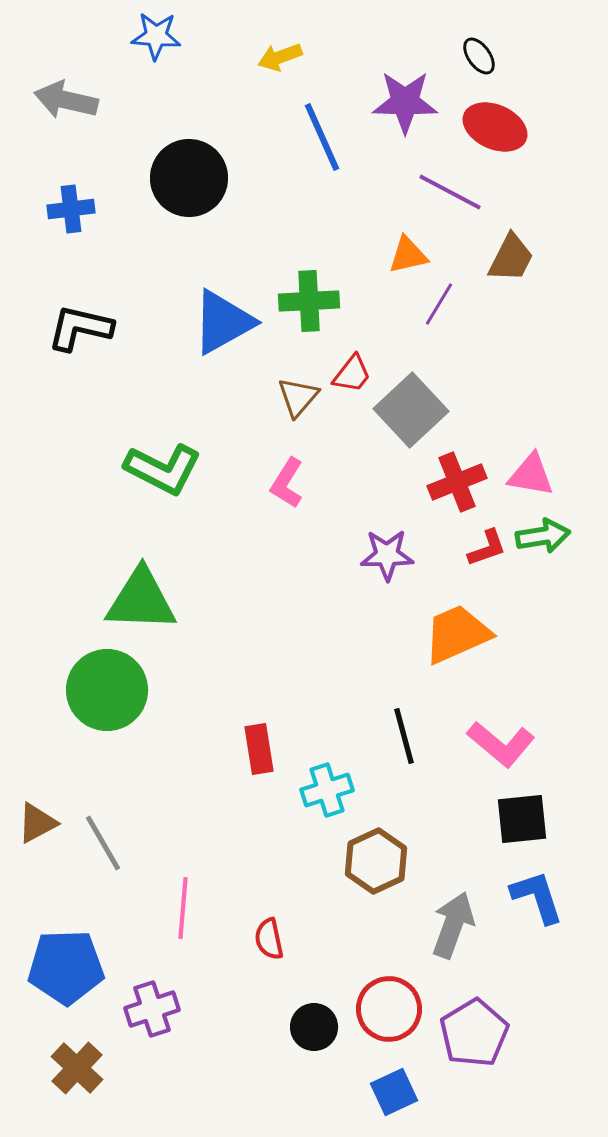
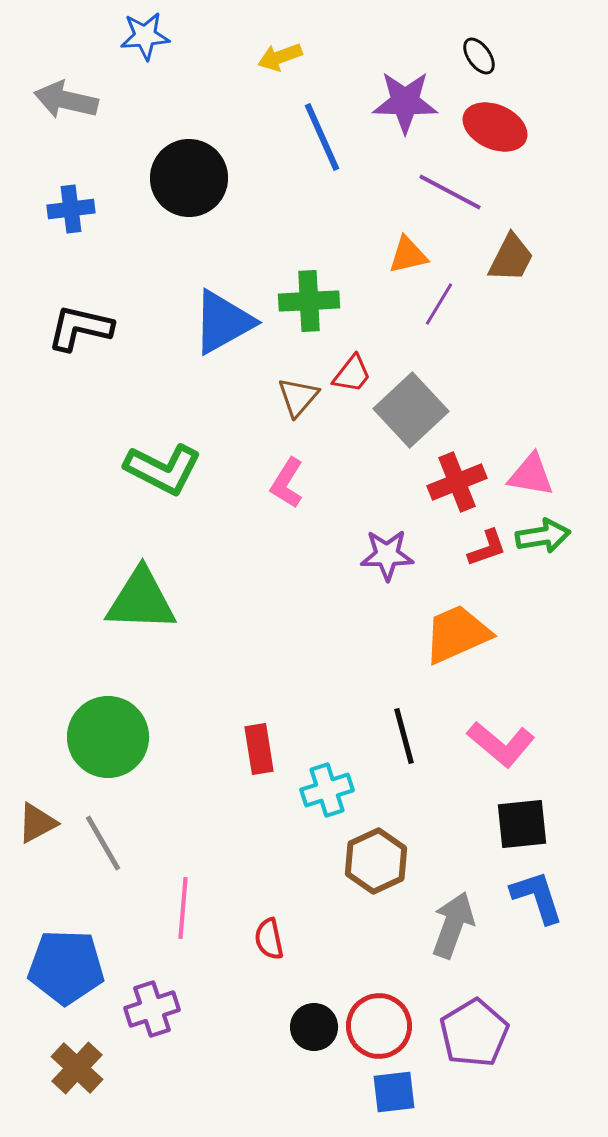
blue star at (156, 36): moved 11 px left; rotated 9 degrees counterclockwise
green circle at (107, 690): moved 1 px right, 47 px down
black square at (522, 819): moved 5 px down
blue pentagon at (66, 967): rotated 4 degrees clockwise
red circle at (389, 1009): moved 10 px left, 17 px down
blue square at (394, 1092): rotated 18 degrees clockwise
